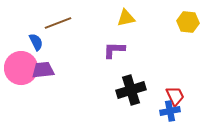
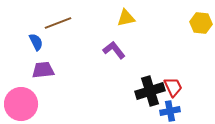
yellow hexagon: moved 13 px right, 1 px down
purple L-shape: rotated 50 degrees clockwise
pink circle: moved 36 px down
black cross: moved 19 px right, 1 px down
red trapezoid: moved 2 px left, 9 px up
